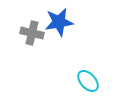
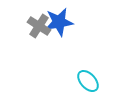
gray cross: moved 7 px right, 7 px up; rotated 20 degrees clockwise
